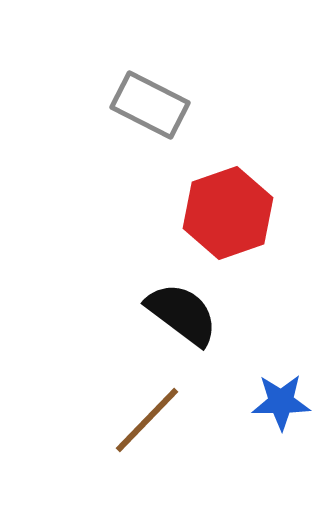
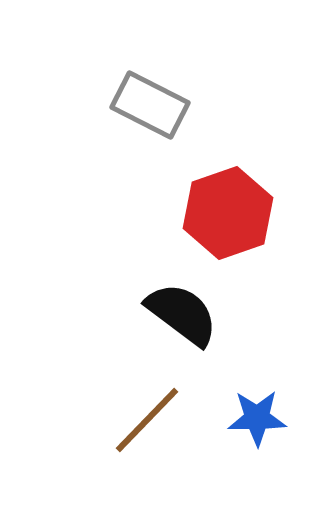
blue star: moved 24 px left, 16 px down
